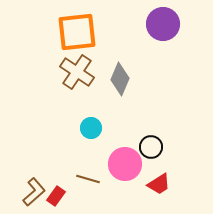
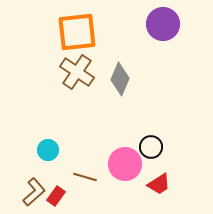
cyan circle: moved 43 px left, 22 px down
brown line: moved 3 px left, 2 px up
